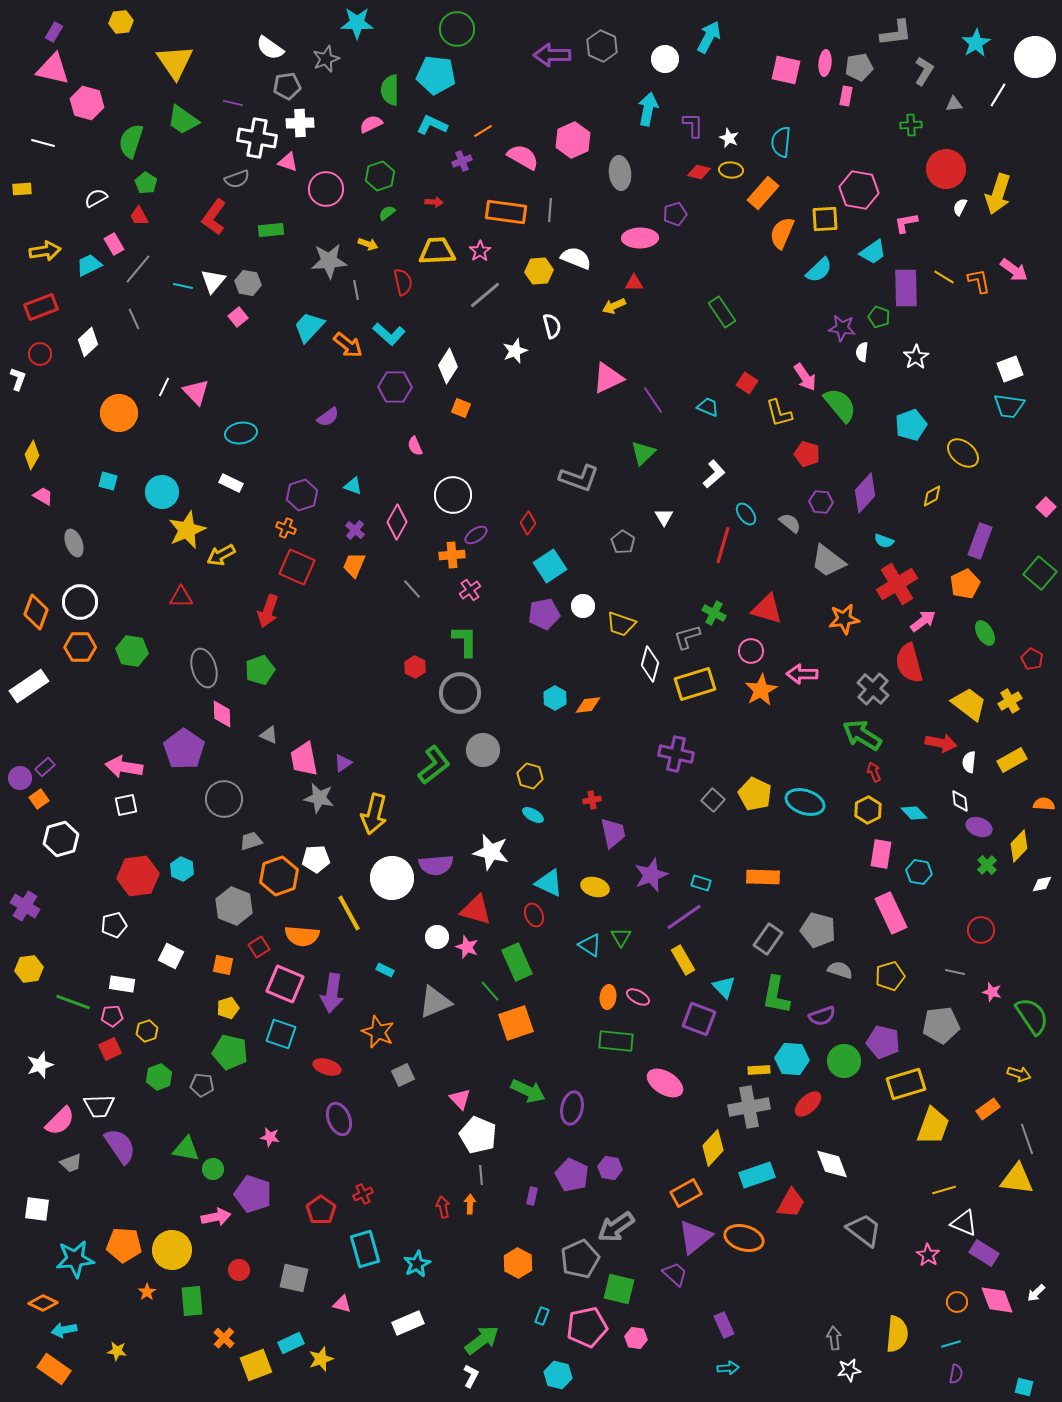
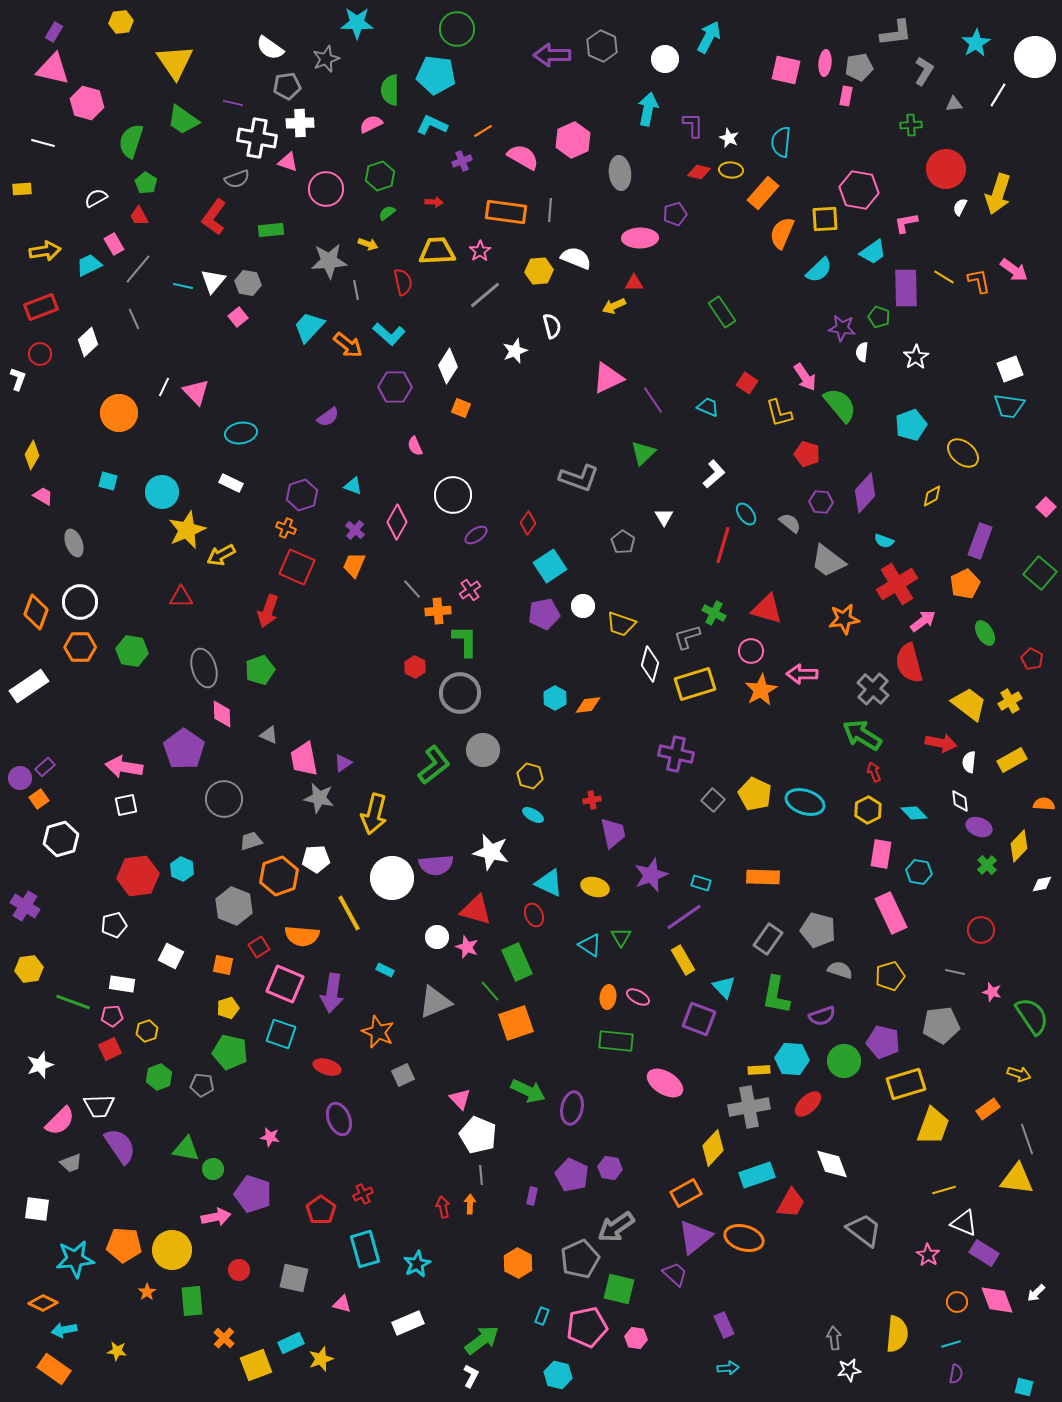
orange cross at (452, 555): moved 14 px left, 56 px down
